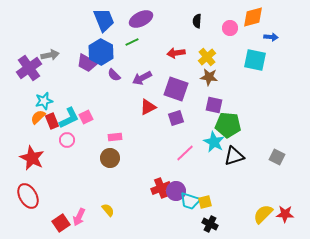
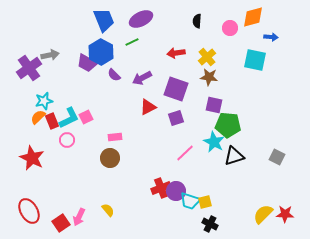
red ellipse at (28, 196): moved 1 px right, 15 px down
